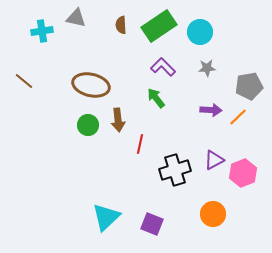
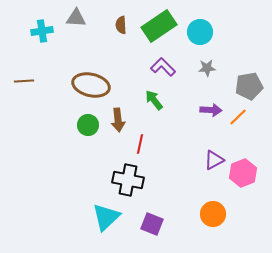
gray triangle: rotated 10 degrees counterclockwise
brown line: rotated 42 degrees counterclockwise
green arrow: moved 2 px left, 2 px down
black cross: moved 47 px left, 10 px down; rotated 28 degrees clockwise
